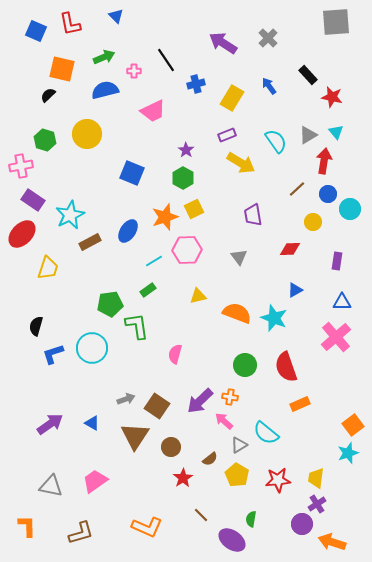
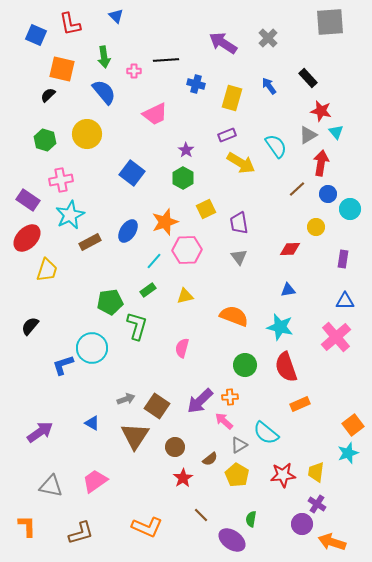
gray square at (336, 22): moved 6 px left
blue square at (36, 31): moved 4 px down
green arrow at (104, 57): rotated 105 degrees clockwise
black line at (166, 60): rotated 60 degrees counterclockwise
black rectangle at (308, 75): moved 3 px down
blue cross at (196, 84): rotated 30 degrees clockwise
blue semicircle at (105, 90): moved 1 px left, 2 px down; rotated 64 degrees clockwise
red star at (332, 97): moved 11 px left, 14 px down
yellow rectangle at (232, 98): rotated 15 degrees counterclockwise
pink trapezoid at (153, 111): moved 2 px right, 3 px down
cyan semicircle at (276, 141): moved 5 px down
red arrow at (324, 161): moved 3 px left, 2 px down
pink cross at (21, 166): moved 40 px right, 14 px down
blue square at (132, 173): rotated 15 degrees clockwise
purple rectangle at (33, 200): moved 5 px left
yellow square at (194, 209): moved 12 px right
purple trapezoid at (253, 215): moved 14 px left, 8 px down
orange star at (165, 217): moved 5 px down
yellow circle at (313, 222): moved 3 px right, 5 px down
red ellipse at (22, 234): moved 5 px right, 4 px down
cyan line at (154, 261): rotated 18 degrees counterclockwise
purple rectangle at (337, 261): moved 6 px right, 2 px up
yellow trapezoid at (48, 268): moved 1 px left, 2 px down
blue triangle at (295, 290): moved 7 px left; rotated 21 degrees clockwise
yellow triangle at (198, 296): moved 13 px left
blue triangle at (342, 302): moved 3 px right, 1 px up
green pentagon at (110, 304): moved 2 px up
orange semicircle at (237, 313): moved 3 px left, 3 px down
cyan star at (274, 318): moved 6 px right, 9 px down; rotated 8 degrees counterclockwise
black semicircle at (36, 326): moved 6 px left; rotated 24 degrees clockwise
green L-shape at (137, 326): rotated 24 degrees clockwise
blue L-shape at (53, 354): moved 10 px right, 11 px down
pink semicircle at (175, 354): moved 7 px right, 6 px up
orange cross at (230, 397): rotated 14 degrees counterclockwise
purple arrow at (50, 424): moved 10 px left, 8 px down
brown circle at (171, 447): moved 4 px right
yellow trapezoid at (316, 478): moved 6 px up
red star at (278, 480): moved 5 px right, 5 px up
purple cross at (317, 504): rotated 24 degrees counterclockwise
